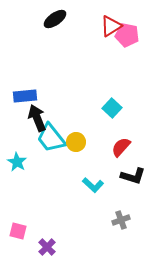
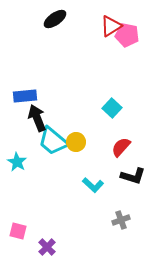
cyan trapezoid: moved 2 px right, 3 px down; rotated 12 degrees counterclockwise
